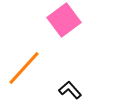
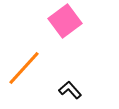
pink square: moved 1 px right, 1 px down
